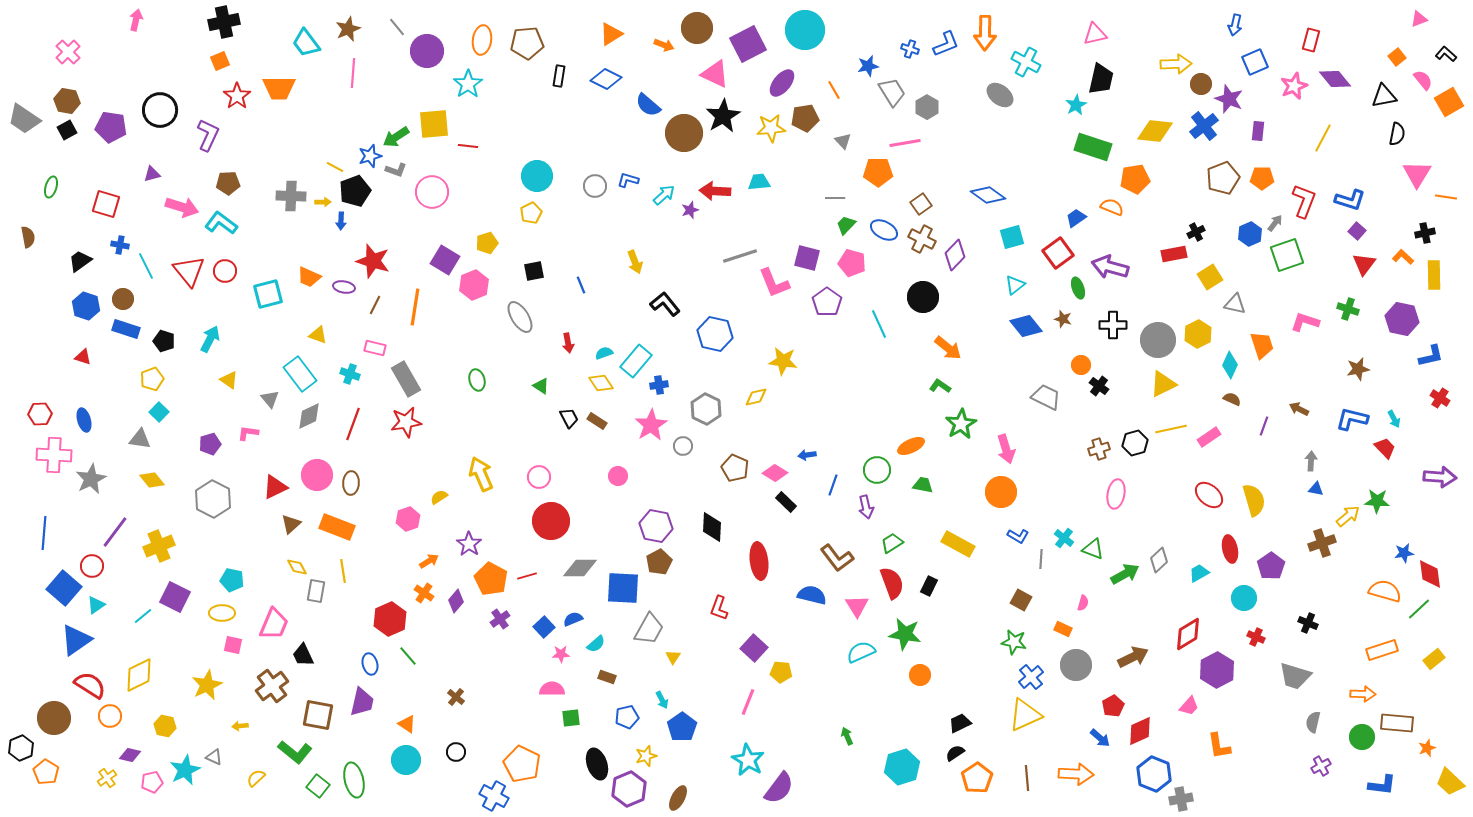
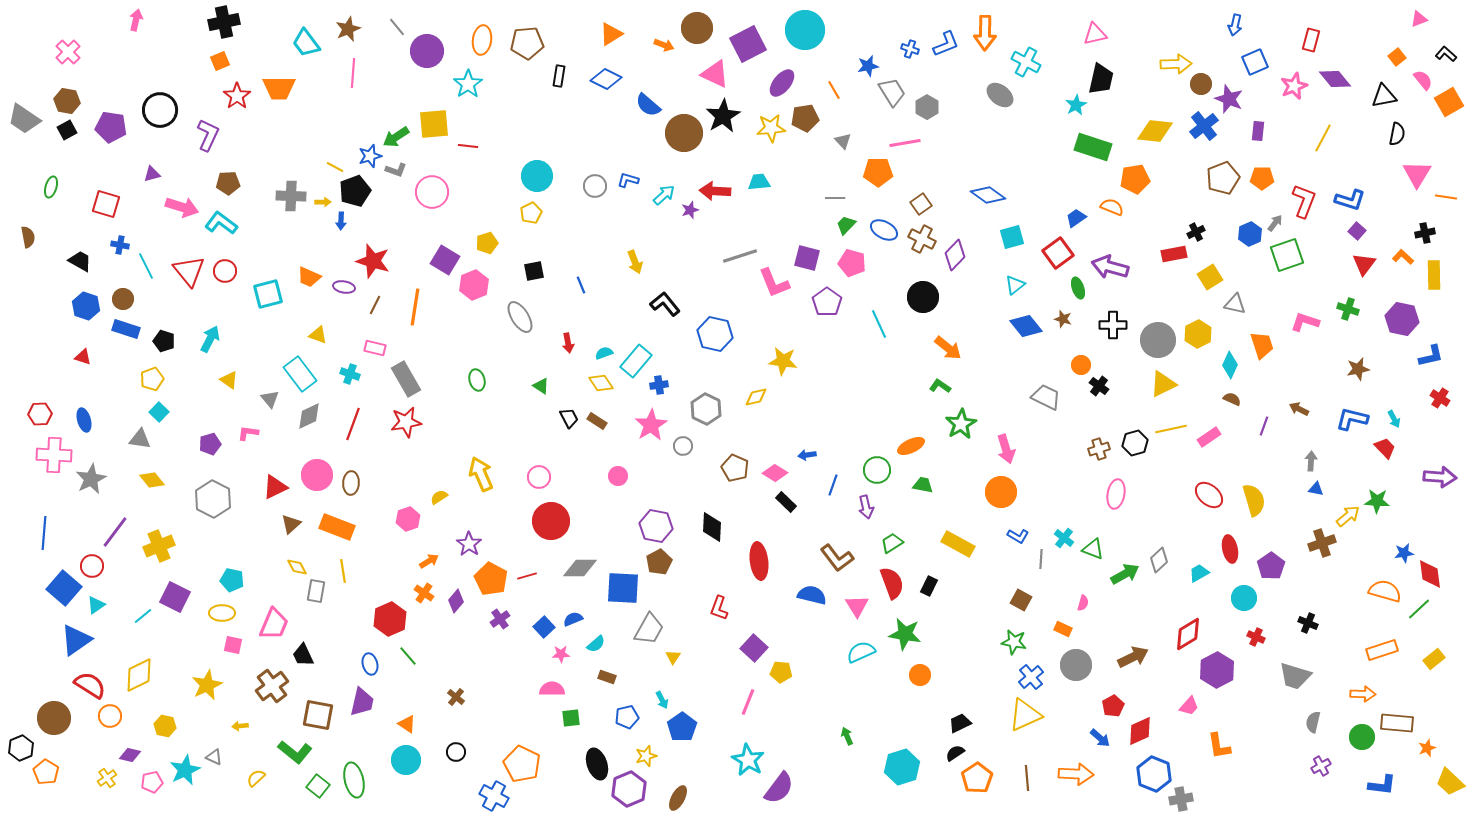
black trapezoid at (80, 261): rotated 65 degrees clockwise
